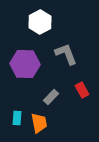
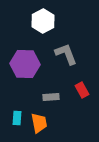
white hexagon: moved 3 px right, 1 px up
gray rectangle: rotated 42 degrees clockwise
